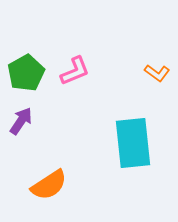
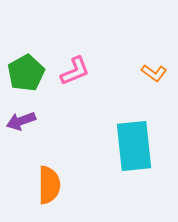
orange L-shape: moved 3 px left
purple arrow: rotated 144 degrees counterclockwise
cyan rectangle: moved 1 px right, 3 px down
orange semicircle: rotated 57 degrees counterclockwise
